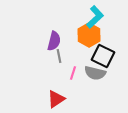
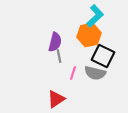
cyan L-shape: moved 1 px up
orange hexagon: rotated 20 degrees clockwise
purple semicircle: moved 1 px right, 1 px down
